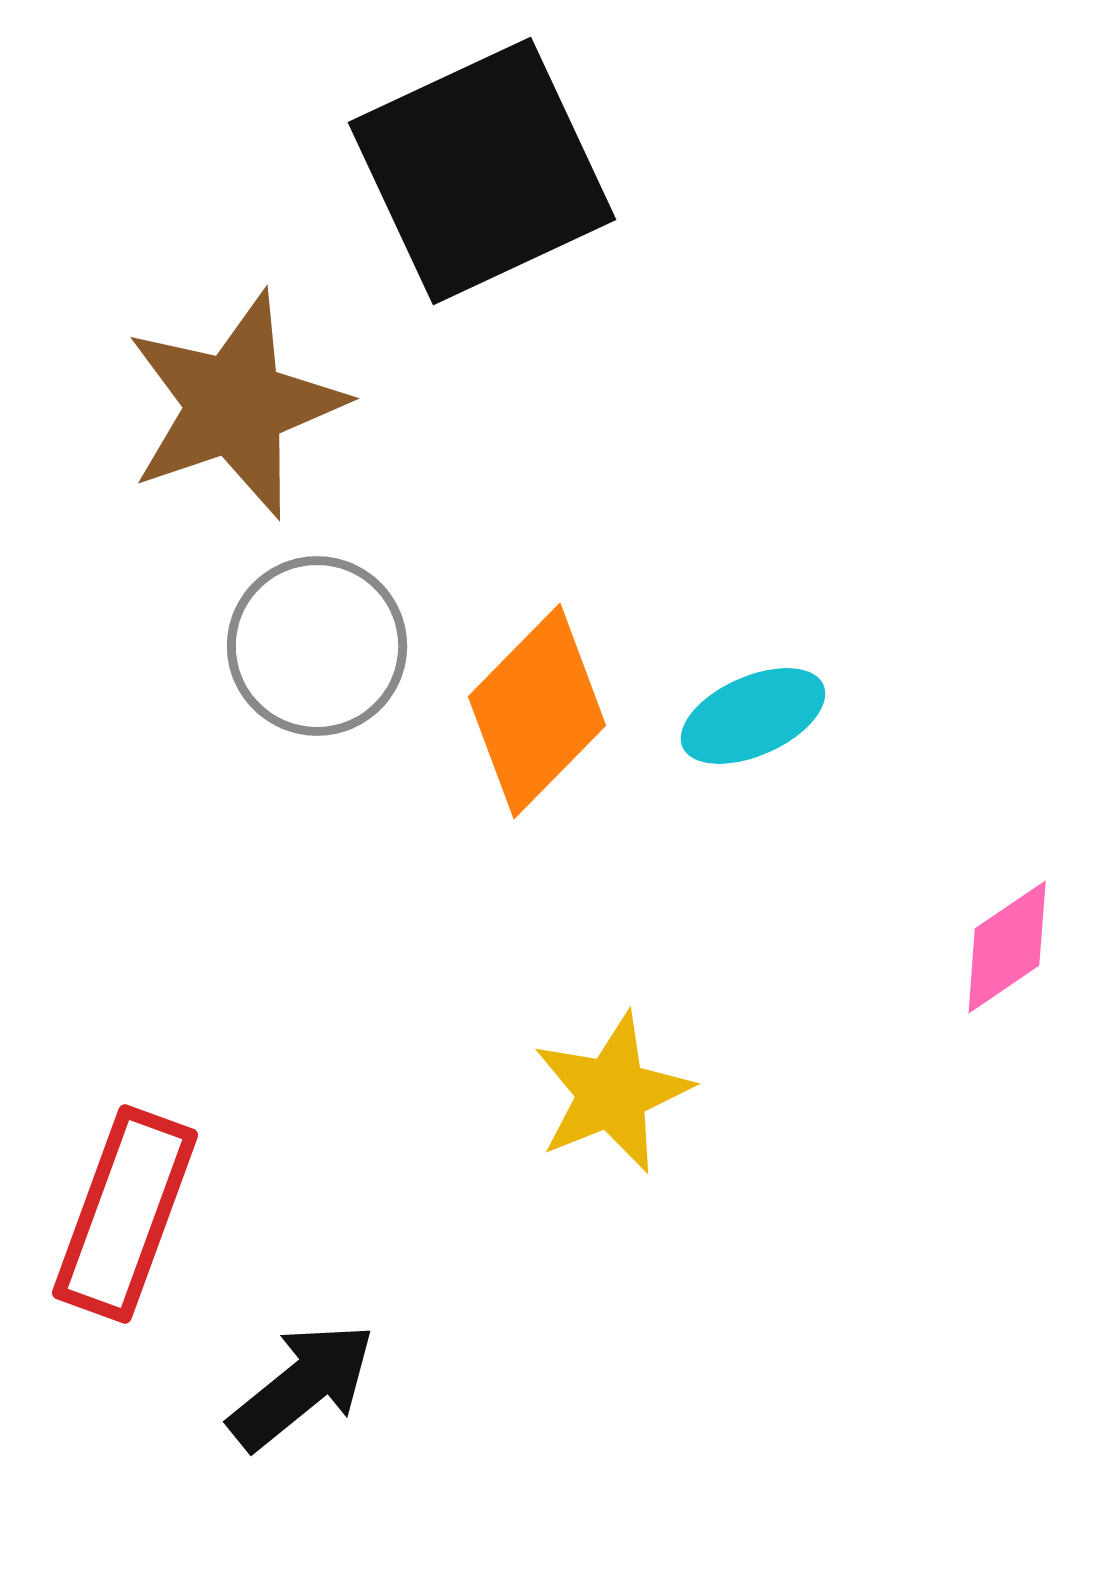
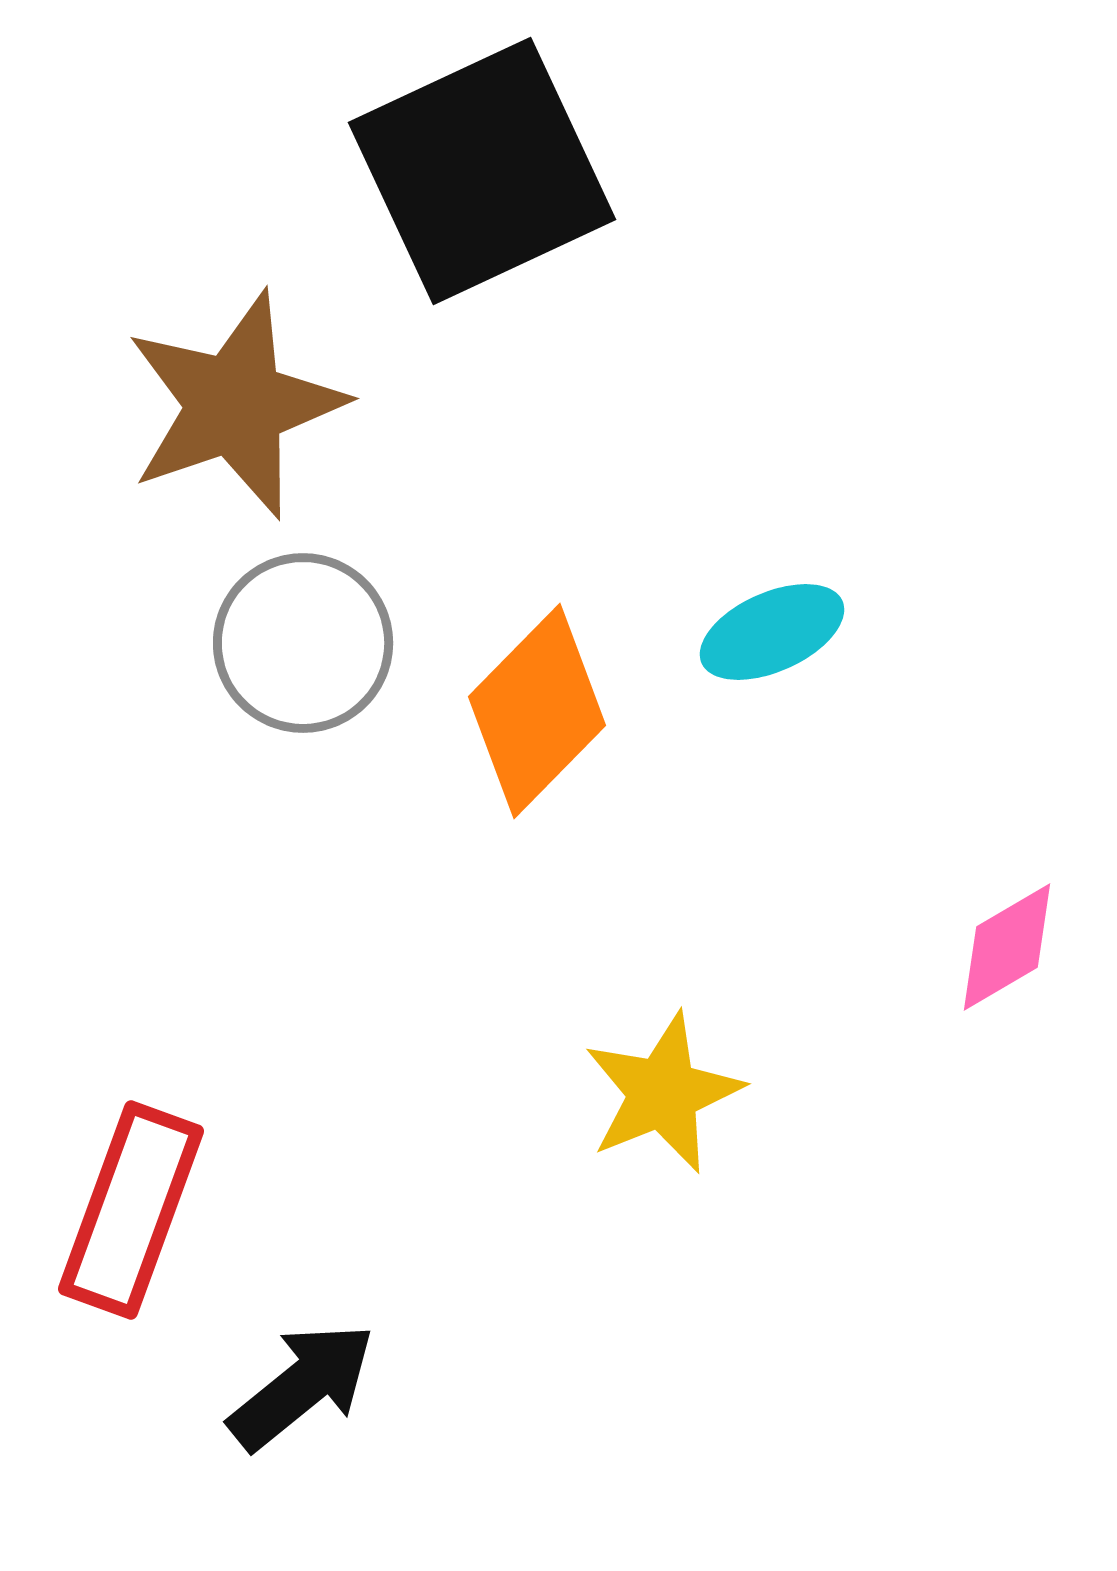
gray circle: moved 14 px left, 3 px up
cyan ellipse: moved 19 px right, 84 px up
pink diamond: rotated 4 degrees clockwise
yellow star: moved 51 px right
red rectangle: moved 6 px right, 4 px up
